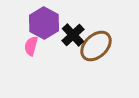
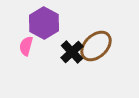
black cross: moved 1 px left, 17 px down
pink semicircle: moved 5 px left
